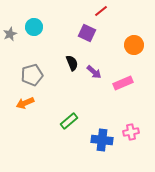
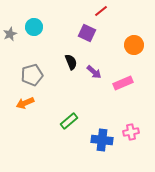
black semicircle: moved 1 px left, 1 px up
